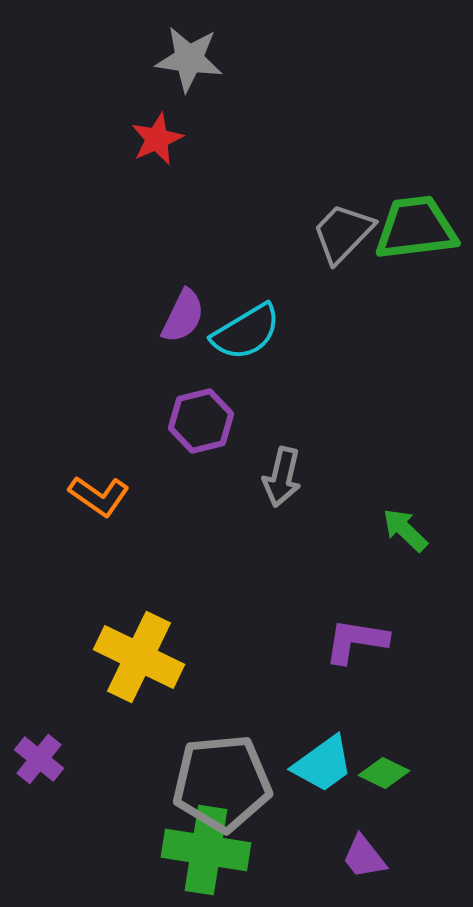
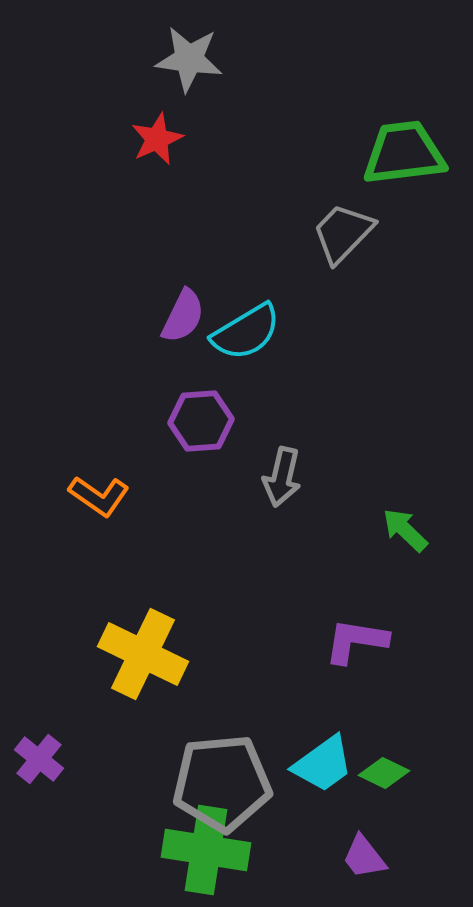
green trapezoid: moved 12 px left, 75 px up
purple hexagon: rotated 10 degrees clockwise
yellow cross: moved 4 px right, 3 px up
